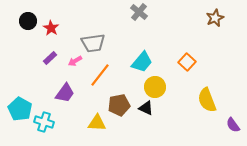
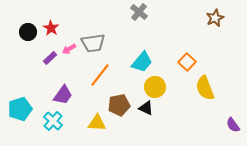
black circle: moved 11 px down
pink arrow: moved 6 px left, 12 px up
purple trapezoid: moved 2 px left, 2 px down
yellow semicircle: moved 2 px left, 12 px up
cyan pentagon: rotated 25 degrees clockwise
cyan cross: moved 9 px right, 1 px up; rotated 24 degrees clockwise
